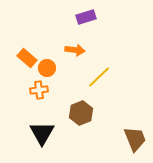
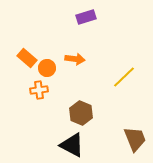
orange arrow: moved 9 px down
yellow line: moved 25 px right
brown hexagon: rotated 15 degrees counterclockwise
black triangle: moved 30 px right, 12 px down; rotated 32 degrees counterclockwise
